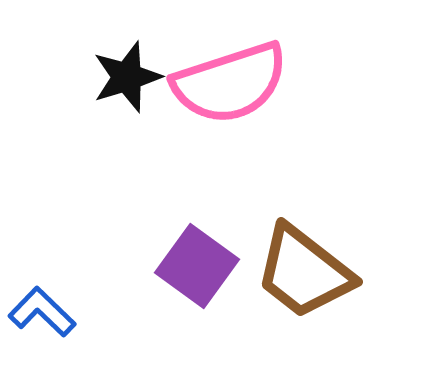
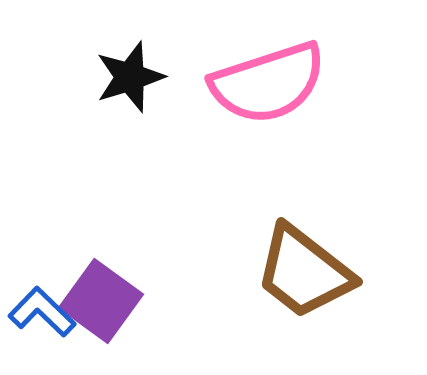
black star: moved 3 px right
pink semicircle: moved 38 px right
purple square: moved 96 px left, 35 px down
